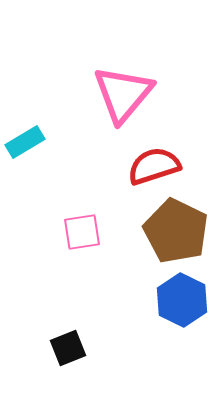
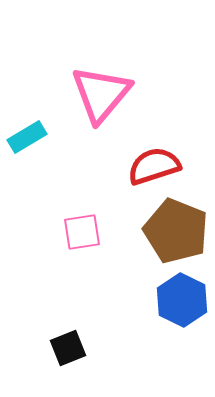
pink triangle: moved 22 px left
cyan rectangle: moved 2 px right, 5 px up
brown pentagon: rotated 4 degrees counterclockwise
